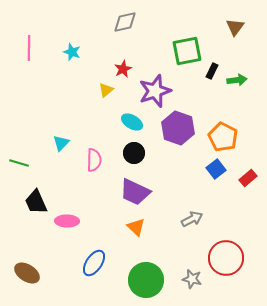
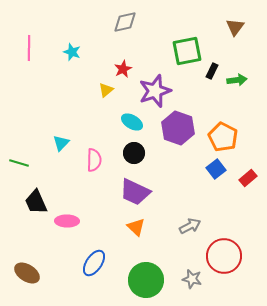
gray arrow: moved 2 px left, 7 px down
red circle: moved 2 px left, 2 px up
